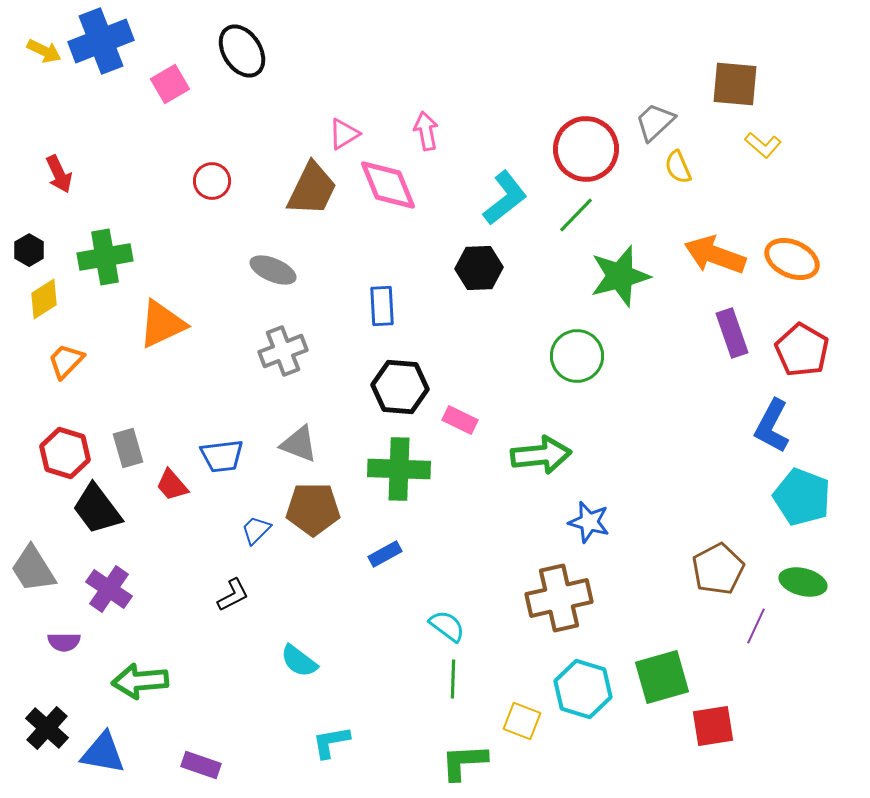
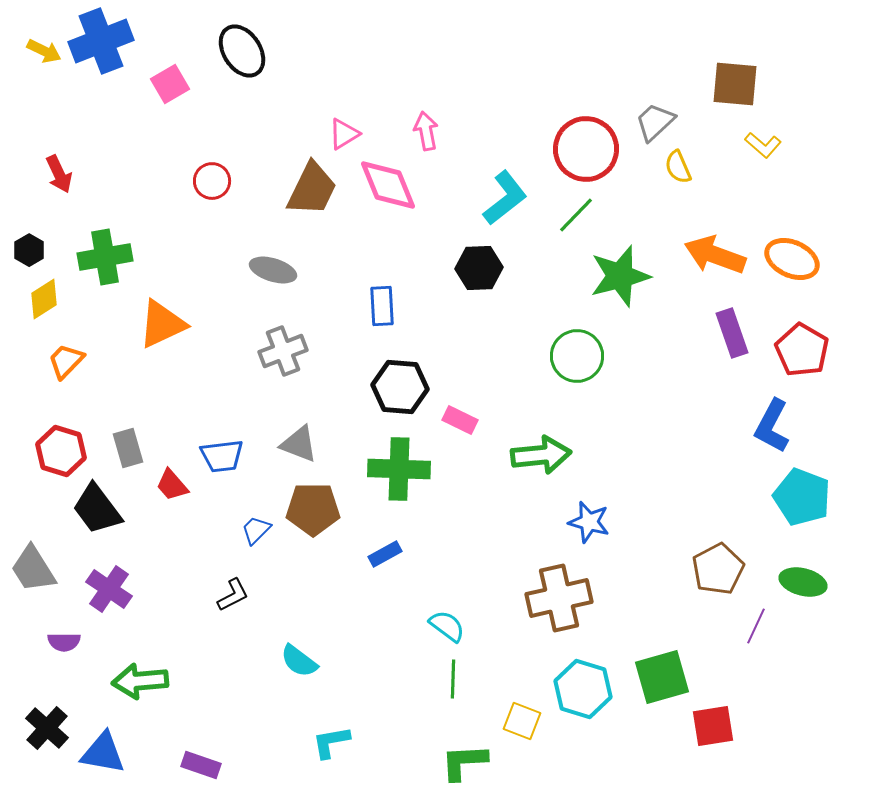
gray ellipse at (273, 270): rotated 6 degrees counterclockwise
red hexagon at (65, 453): moved 4 px left, 2 px up
